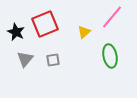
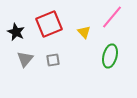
red square: moved 4 px right
yellow triangle: rotated 32 degrees counterclockwise
green ellipse: rotated 25 degrees clockwise
